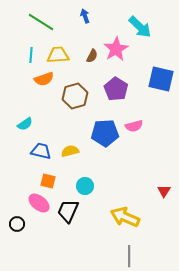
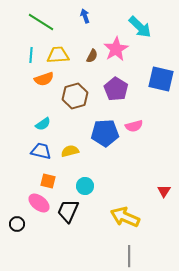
cyan semicircle: moved 18 px right
